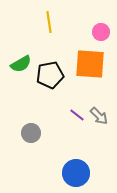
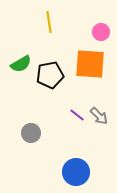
blue circle: moved 1 px up
